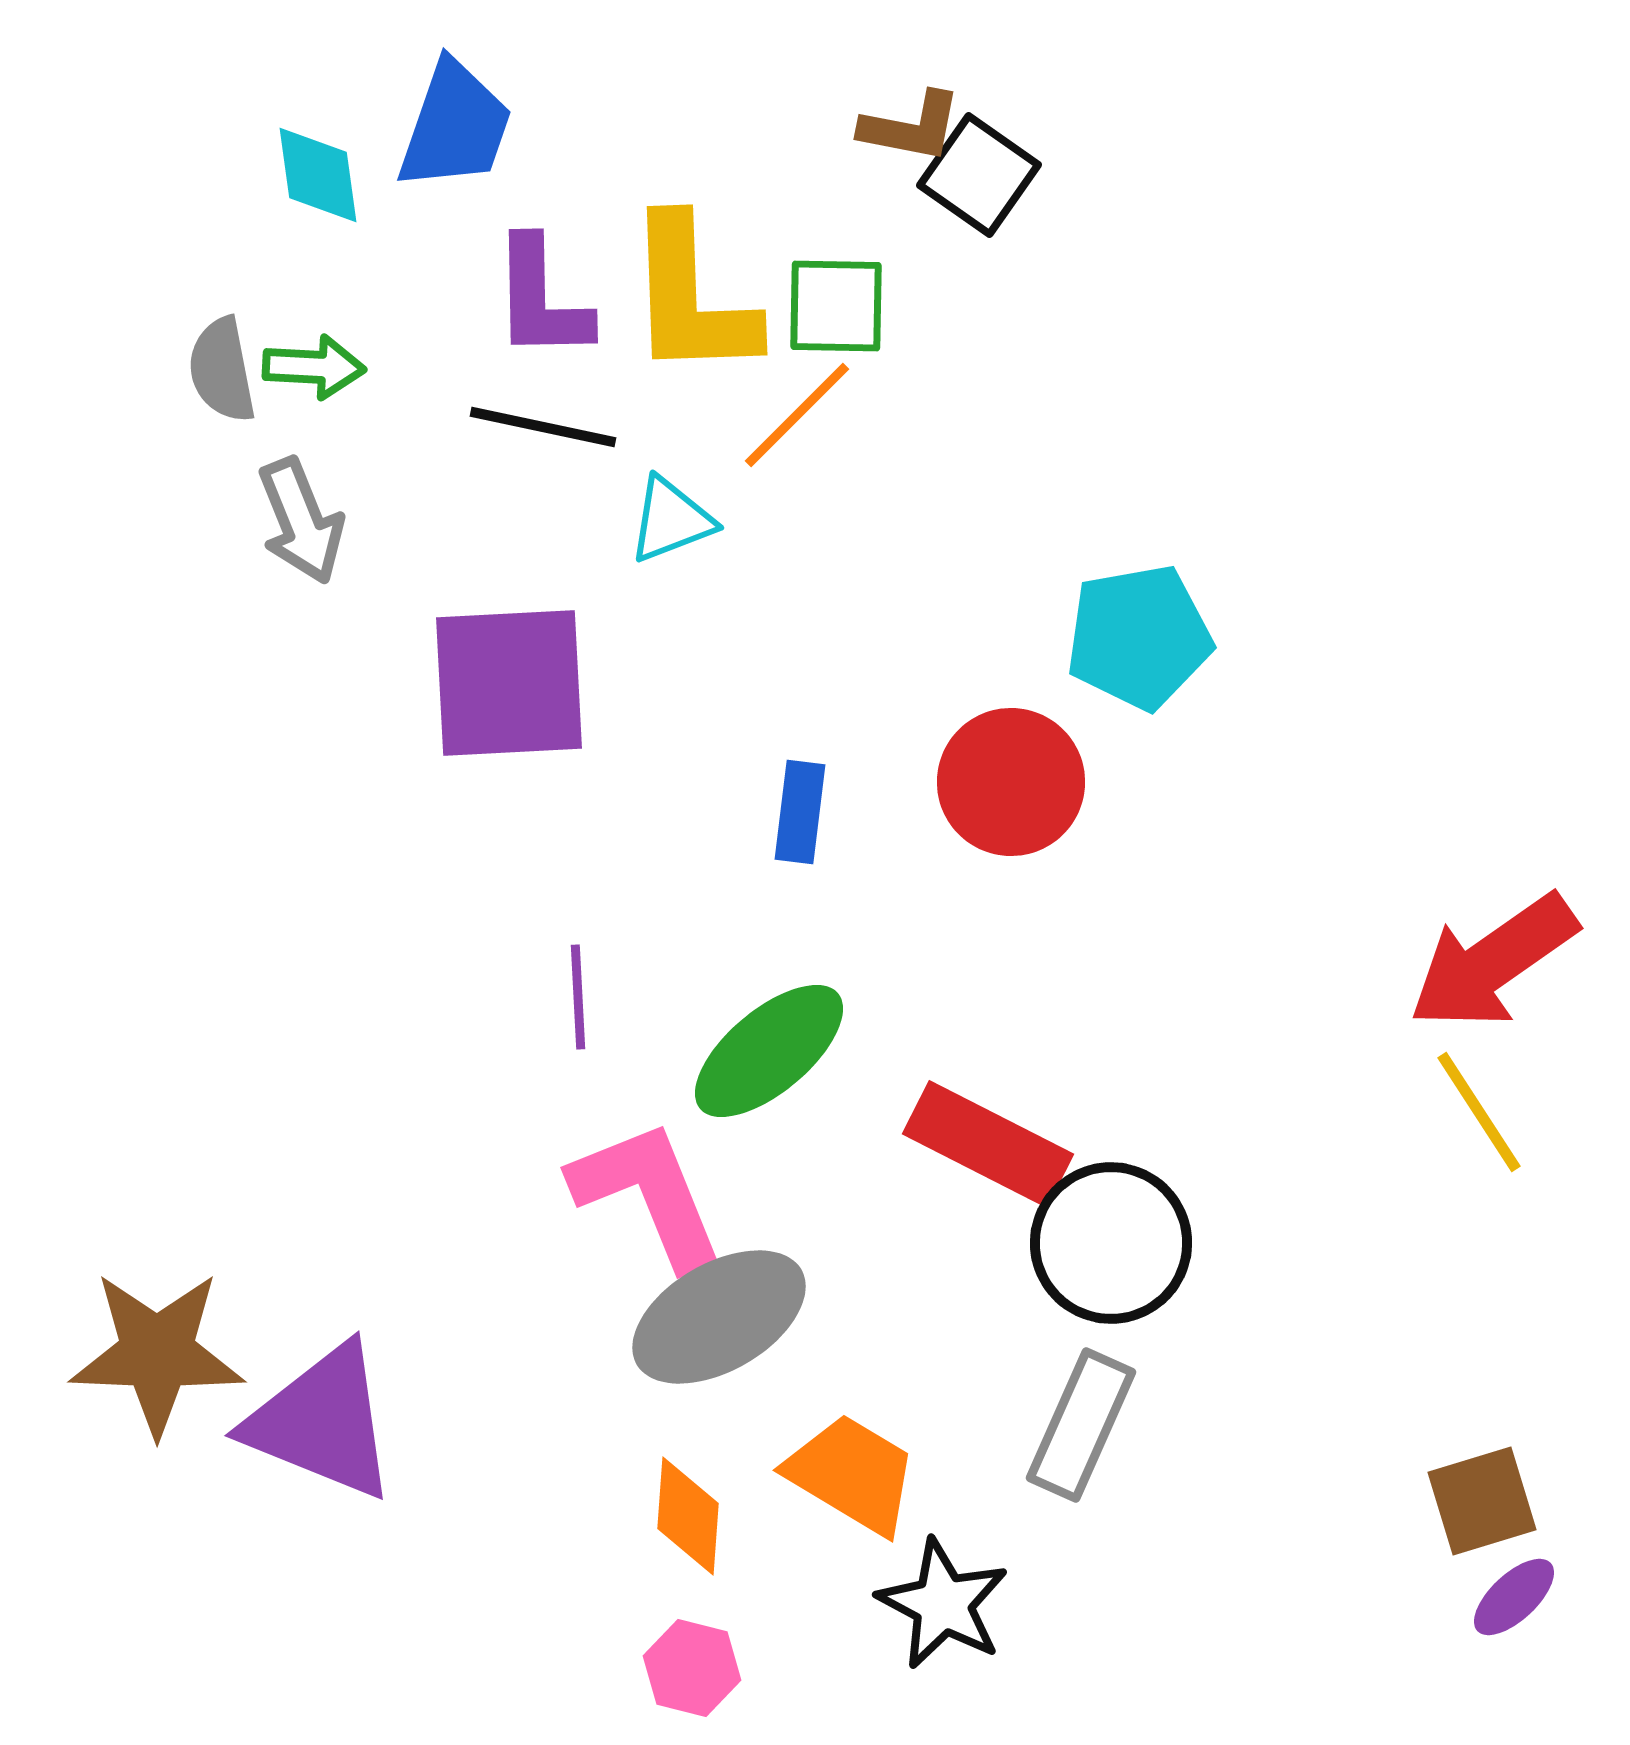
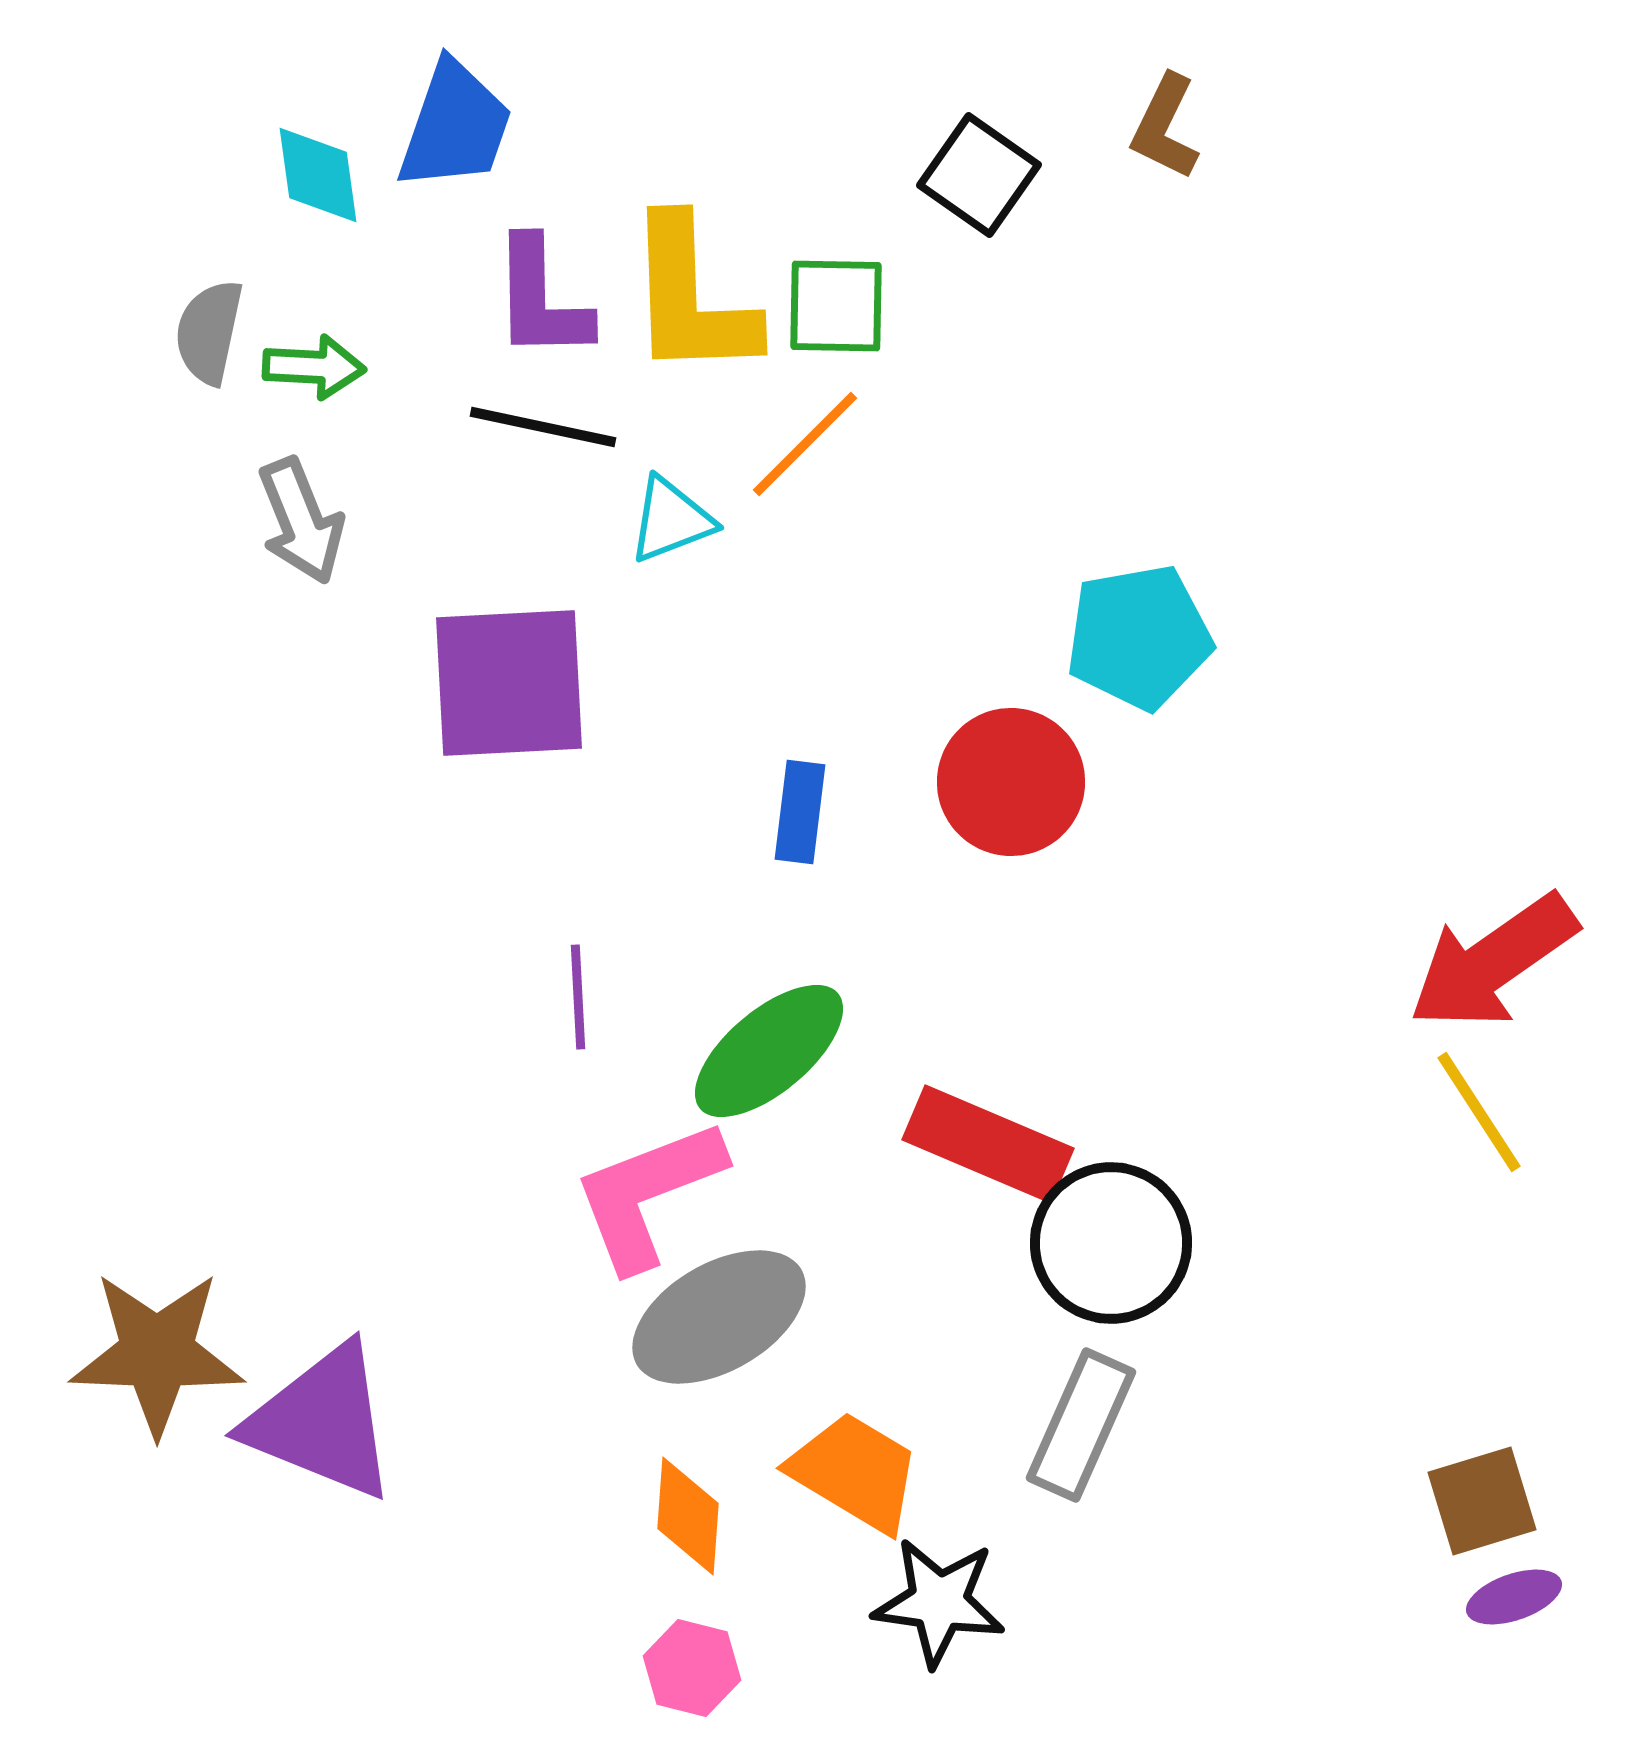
brown L-shape: moved 254 px right; rotated 105 degrees clockwise
gray semicircle: moved 13 px left, 38 px up; rotated 23 degrees clockwise
orange line: moved 8 px right, 29 px down
red rectangle: rotated 4 degrees counterclockwise
pink L-shape: rotated 89 degrees counterclockwise
orange trapezoid: moved 3 px right, 2 px up
purple ellipse: rotated 24 degrees clockwise
black star: moved 4 px left, 2 px up; rotated 20 degrees counterclockwise
